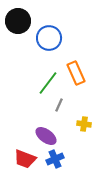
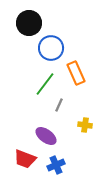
black circle: moved 11 px right, 2 px down
blue circle: moved 2 px right, 10 px down
green line: moved 3 px left, 1 px down
yellow cross: moved 1 px right, 1 px down
blue cross: moved 1 px right, 6 px down
